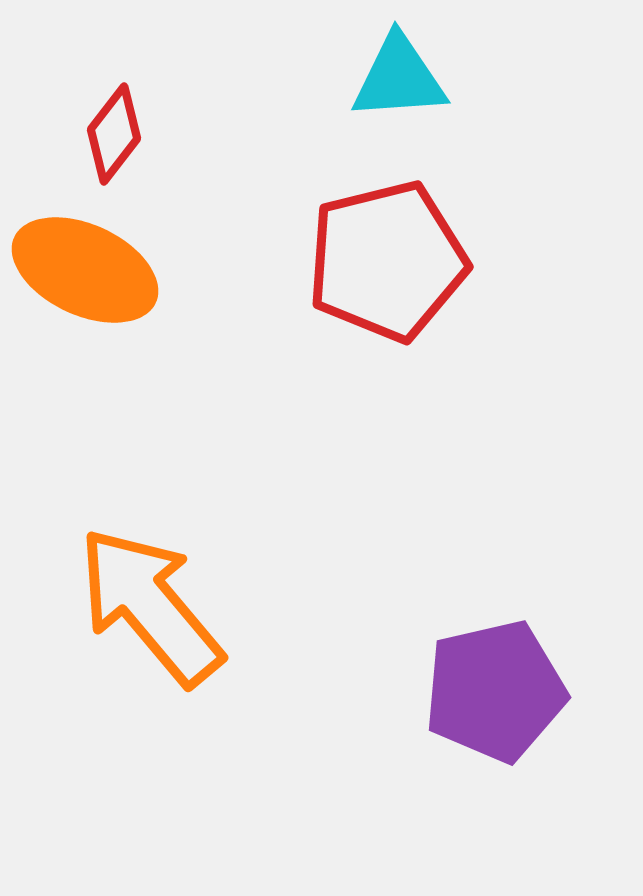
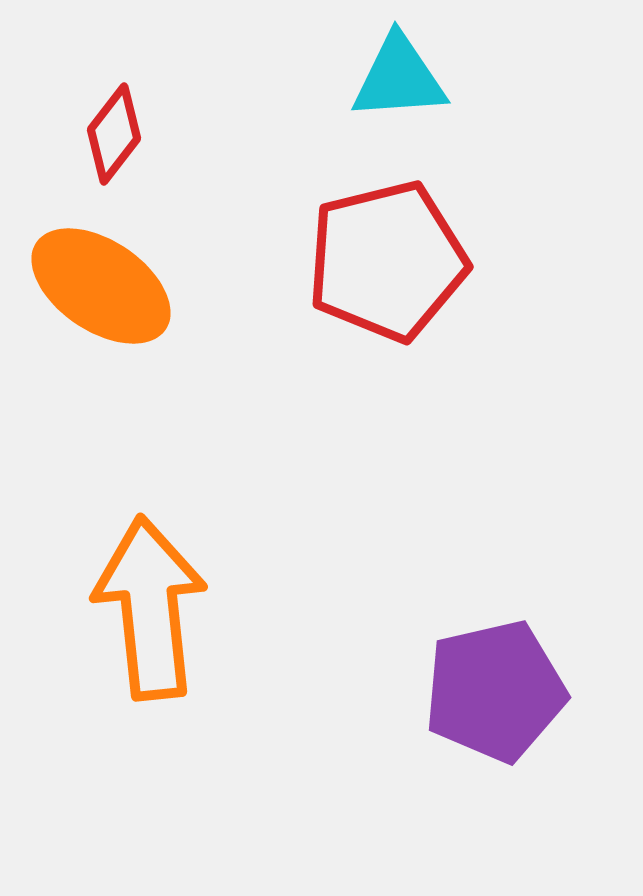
orange ellipse: moved 16 px right, 16 px down; rotated 9 degrees clockwise
orange arrow: moved 2 px down; rotated 34 degrees clockwise
